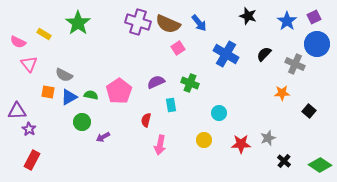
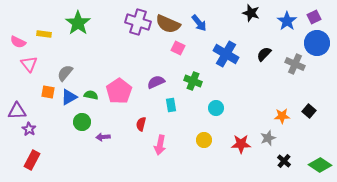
black star: moved 3 px right, 3 px up
yellow rectangle: rotated 24 degrees counterclockwise
blue circle: moved 1 px up
pink square: rotated 32 degrees counterclockwise
gray semicircle: moved 1 px right, 2 px up; rotated 102 degrees clockwise
green cross: moved 3 px right, 2 px up
orange star: moved 23 px down
cyan circle: moved 3 px left, 5 px up
red semicircle: moved 5 px left, 4 px down
purple arrow: rotated 24 degrees clockwise
